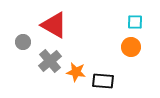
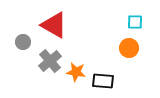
orange circle: moved 2 px left, 1 px down
